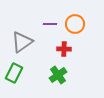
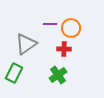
orange circle: moved 4 px left, 4 px down
gray triangle: moved 4 px right, 2 px down
